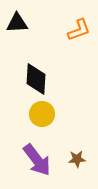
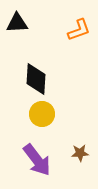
brown star: moved 3 px right, 6 px up
